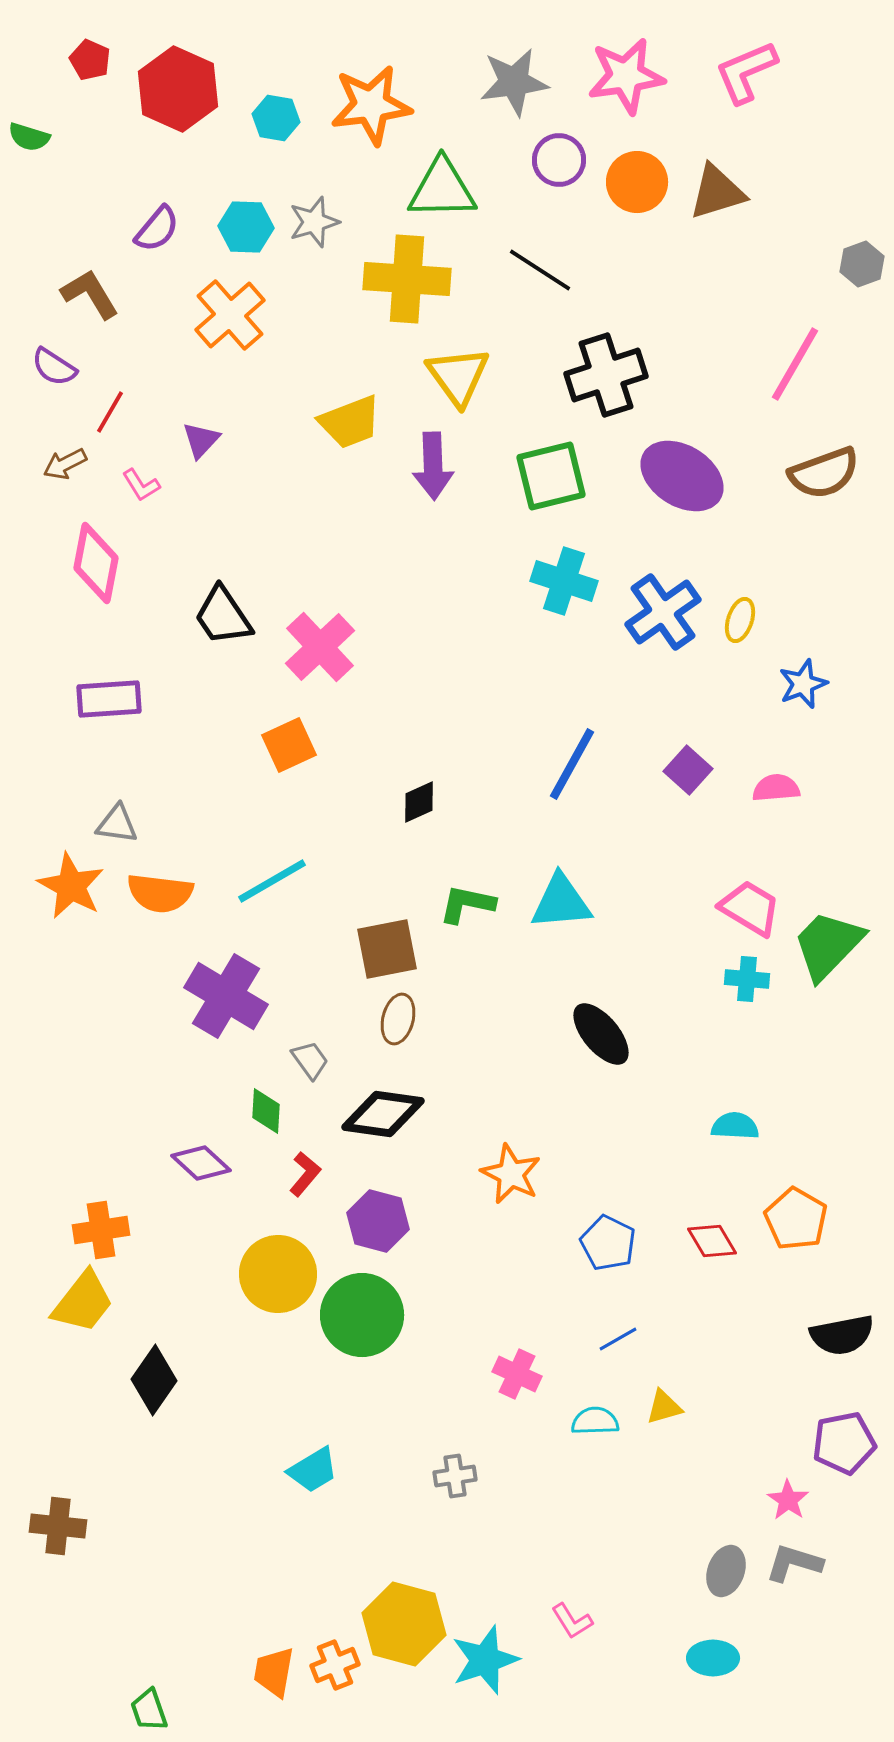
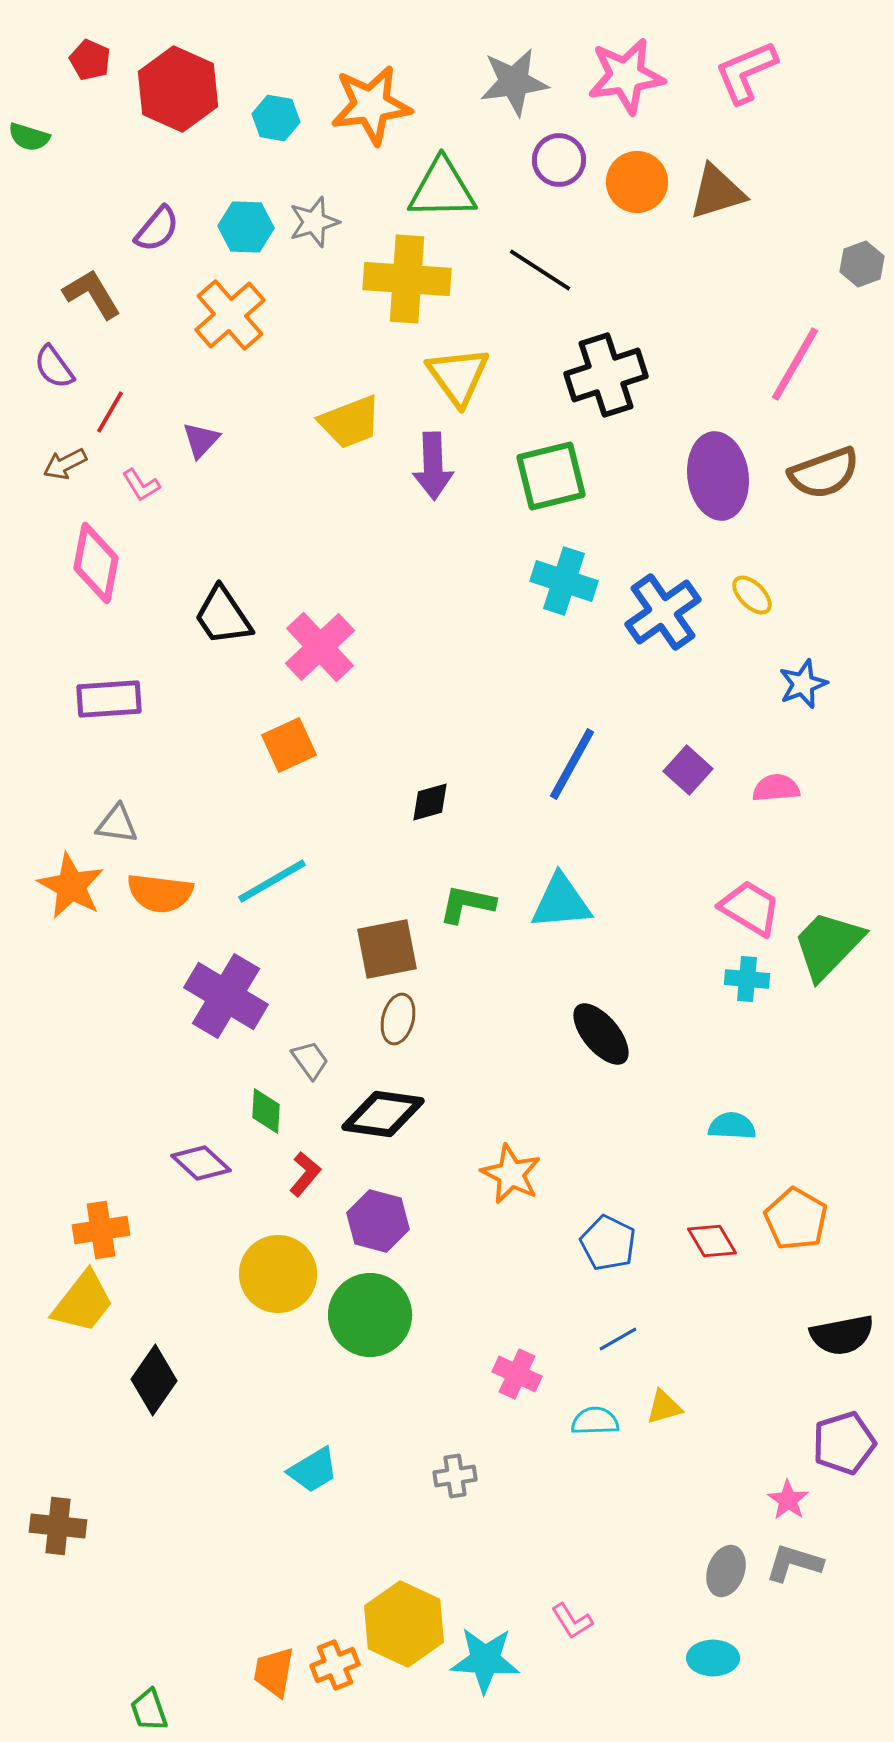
brown L-shape at (90, 294): moved 2 px right
purple semicircle at (54, 367): rotated 21 degrees clockwise
purple ellipse at (682, 476): moved 36 px right; rotated 50 degrees clockwise
yellow ellipse at (740, 620): moved 12 px right, 25 px up; rotated 63 degrees counterclockwise
black diamond at (419, 802): moved 11 px right; rotated 9 degrees clockwise
cyan semicircle at (735, 1126): moved 3 px left
green circle at (362, 1315): moved 8 px right
purple pentagon at (844, 1443): rotated 6 degrees counterclockwise
yellow hexagon at (404, 1624): rotated 10 degrees clockwise
cyan star at (485, 1660): rotated 22 degrees clockwise
